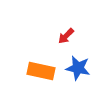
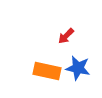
orange rectangle: moved 6 px right
